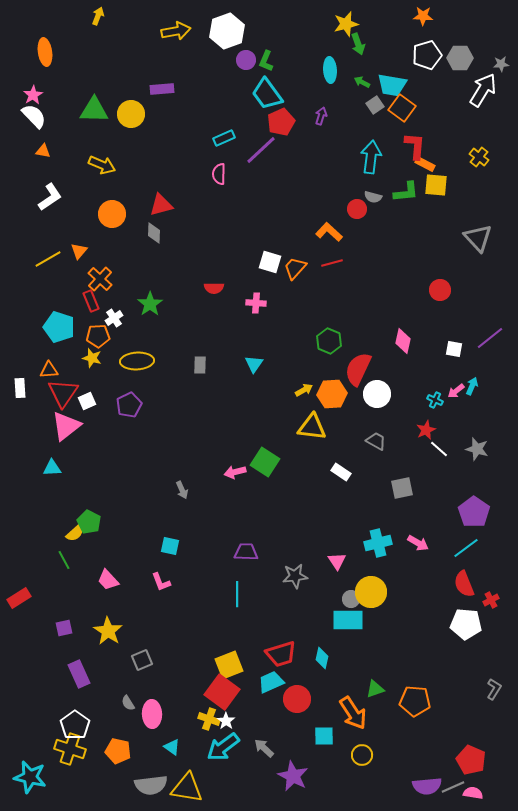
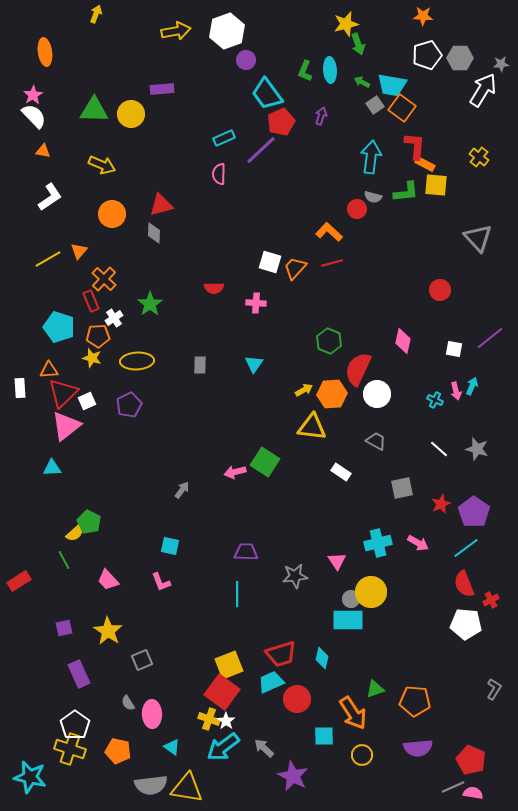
yellow arrow at (98, 16): moved 2 px left, 2 px up
green L-shape at (266, 61): moved 39 px right, 10 px down
orange cross at (100, 279): moved 4 px right
pink arrow at (456, 391): rotated 66 degrees counterclockwise
red triangle at (63, 393): rotated 12 degrees clockwise
red star at (426, 430): moved 15 px right, 74 px down
gray arrow at (182, 490): rotated 120 degrees counterclockwise
red rectangle at (19, 598): moved 17 px up
purple semicircle at (427, 786): moved 9 px left, 38 px up
